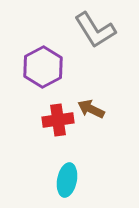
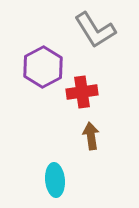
brown arrow: moved 27 px down; rotated 56 degrees clockwise
red cross: moved 24 px right, 28 px up
cyan ellipse: moved 12 px left; rotated 16 degrees counterclockwise
